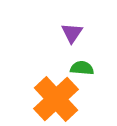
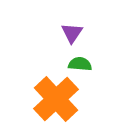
green semicircle: moved 2 px left, 4 px up
